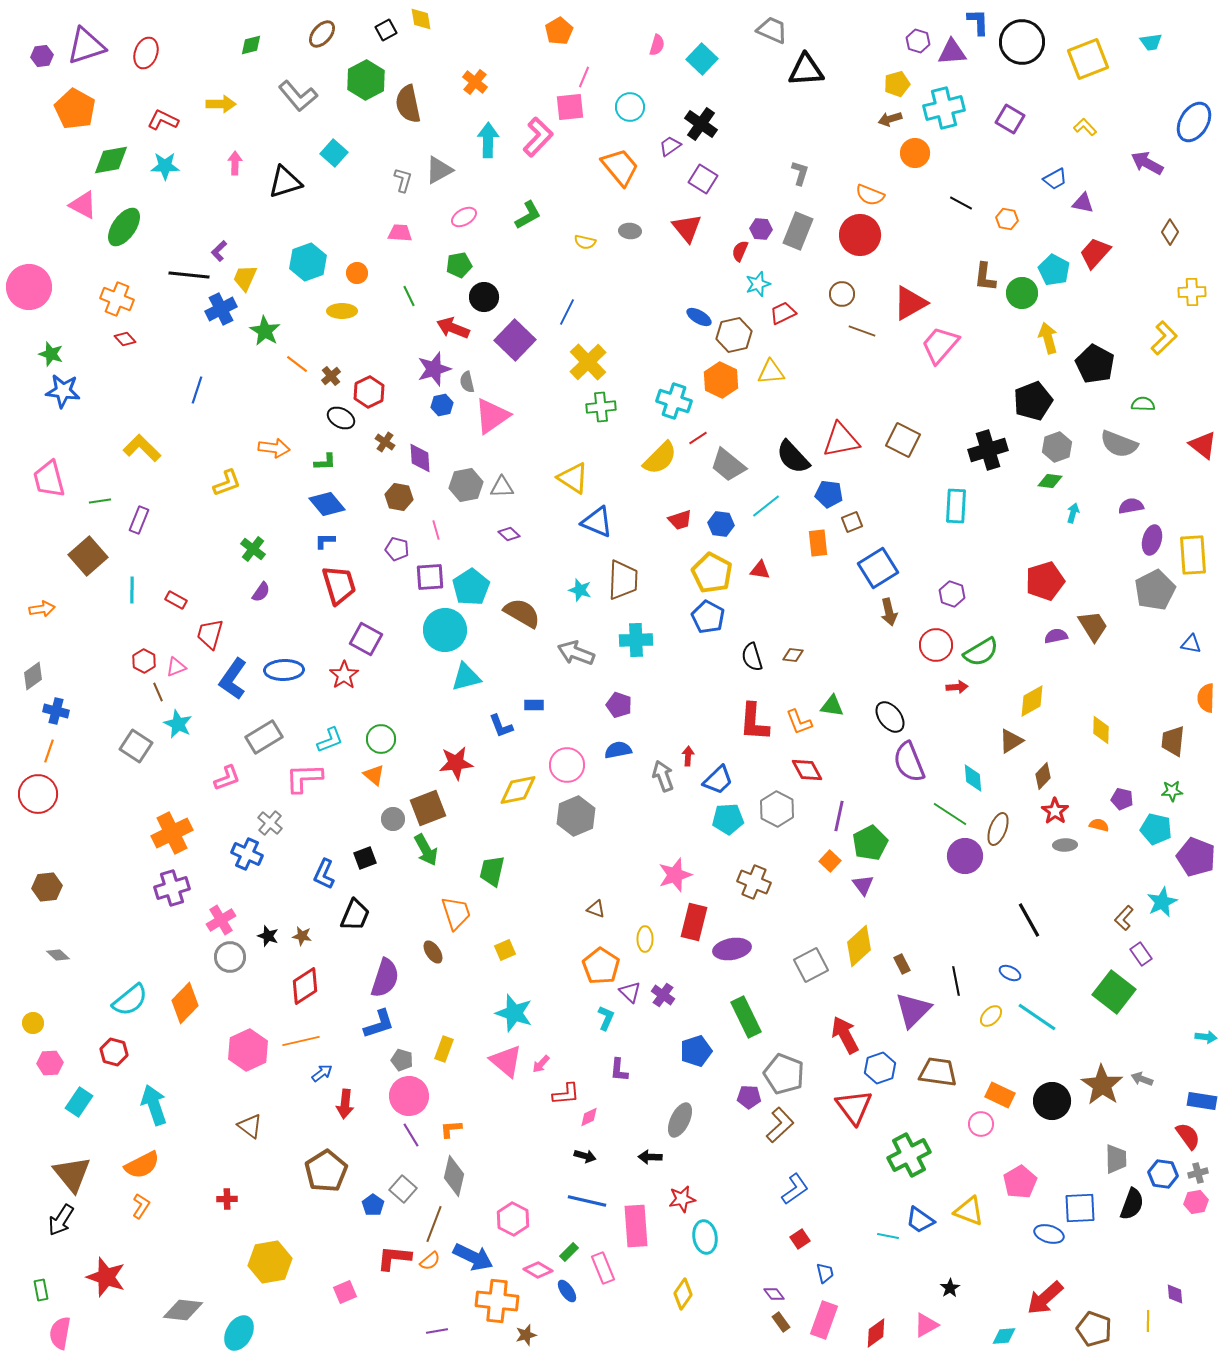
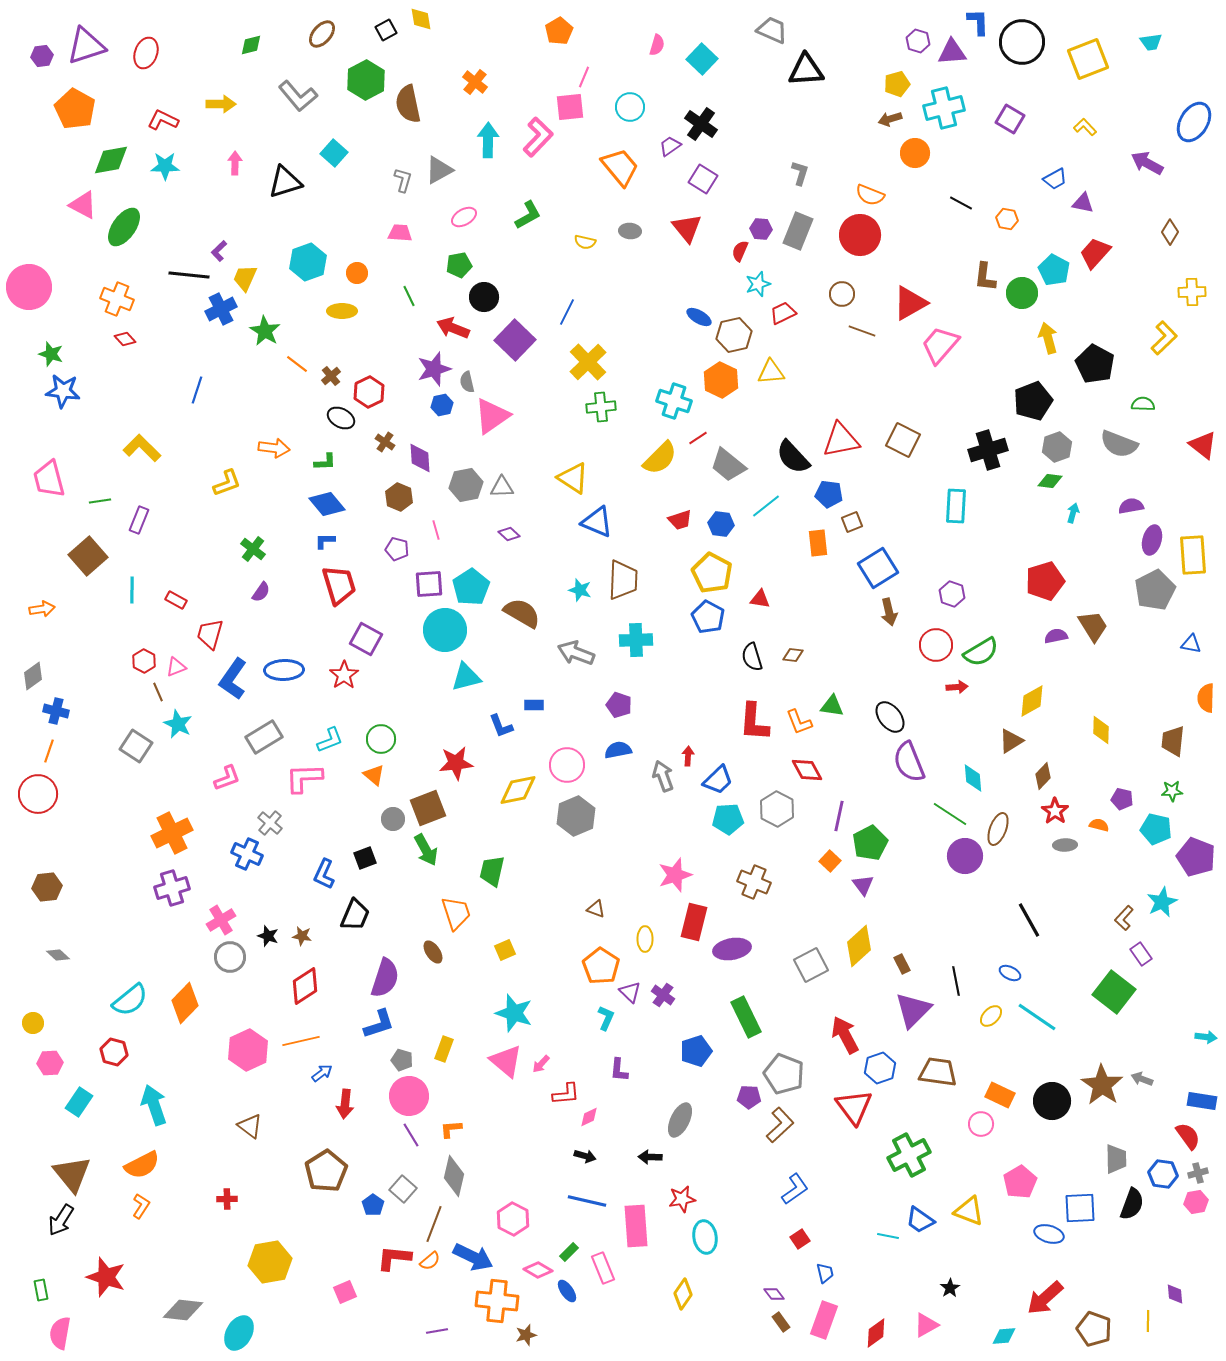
brown hexagon at (399, 497): rotated 12 degrees clockwise
red triangle at (760, 570): moved 29 px down
purple square at (430, 577): moved 1 px left, 7 px down
